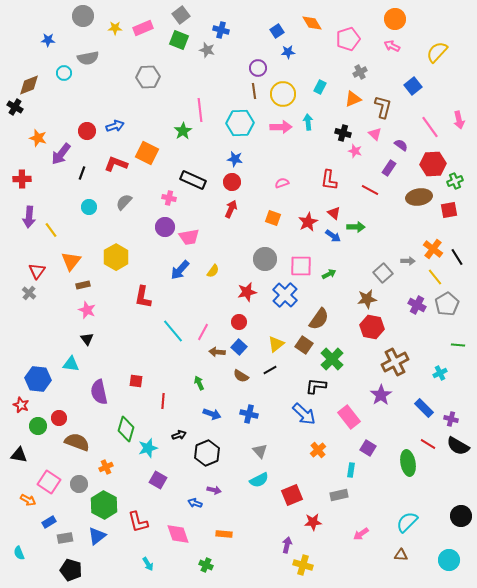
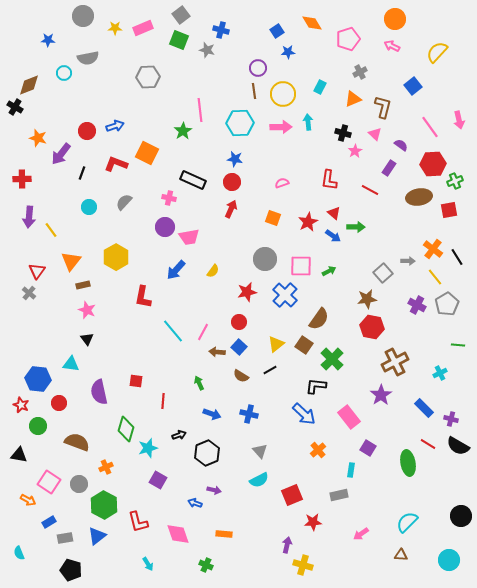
pink star at (355, 151): rotated 24 degrees clockwise
blue arrow at (180, 270): moved 4 px left
green arrow at (329, 274): moved 3 px up
red circle at (59, 418): moved 15 px up
